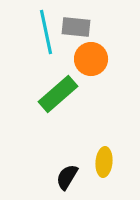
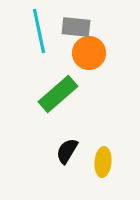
cyan line: moved 7 px left, 1 px up
orange circle: moved 2 px left, 6 px up
yellow ellipse: moved 1 px left
black semicircle: moved 26 px up
